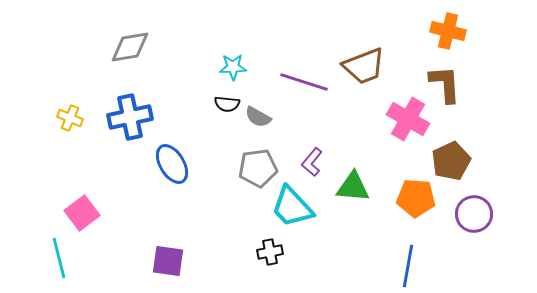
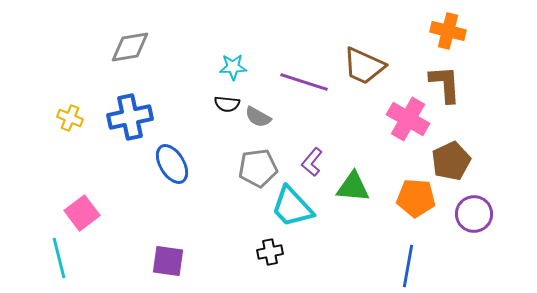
brown trapezoid: rotated 45 degrees clockwise
